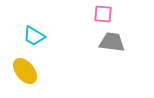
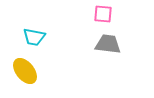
cyan trapezoid: moved 1 px down; rotated 20 degrees counterclockwise
gray trapezoid: moved 4 px left, 2 px down
